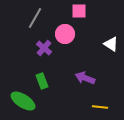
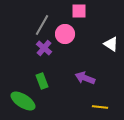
gray line: moved 7 px right, 7 px down
